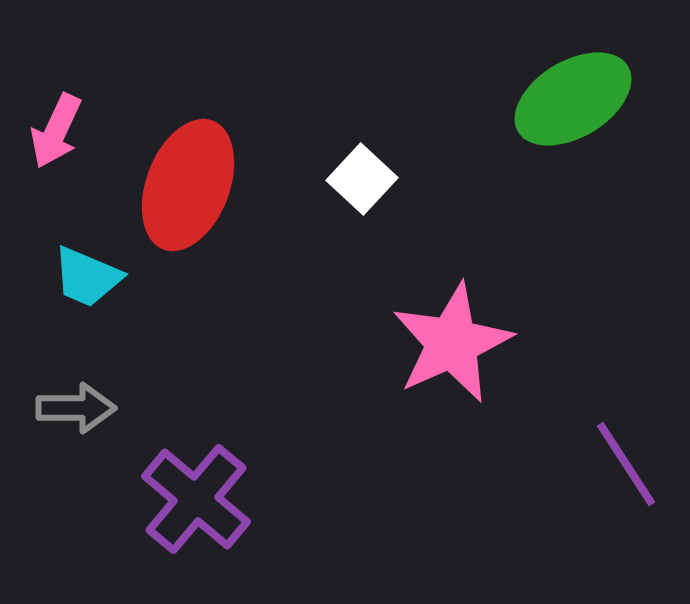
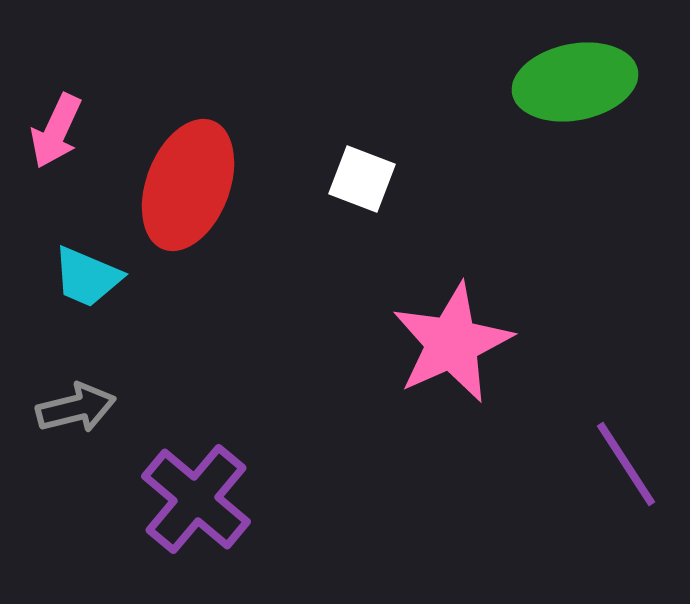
green ellipse: moved 2 px right, 17 px up; rotated 20 degrees clockwise
white square: rotated 22 degrees counterclockwise
gray arrow: rotated 14 degrees counterclockwise
